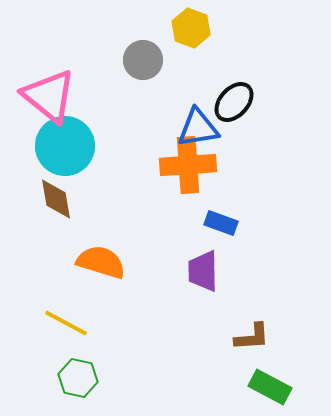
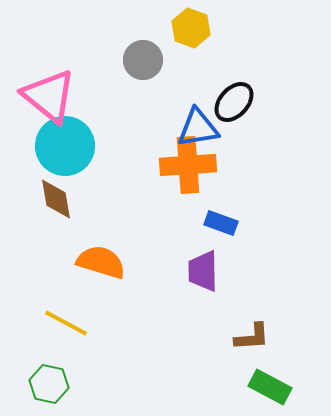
green hexagon: moved 29 px left, 6 px down
